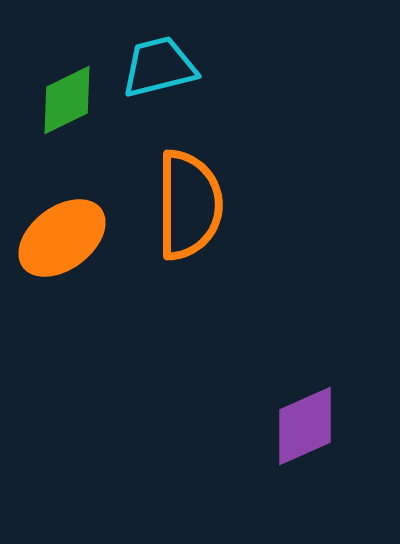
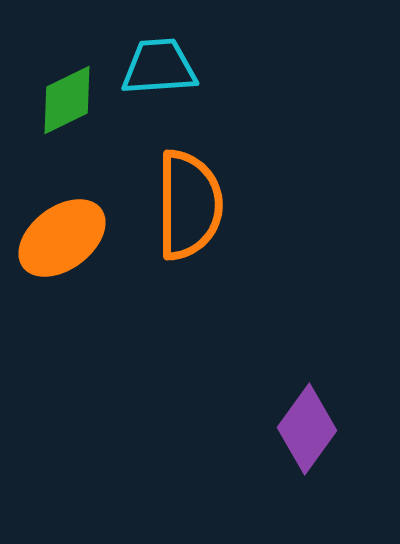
cyan trapezoid: rotated 10 degrees clockwise
purple diamond: moved 2 px right, 3 px down; rotated 30 degrees counterclockwise
